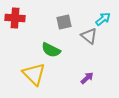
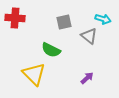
cyan arrow: rotated 56 degrees clockwise
